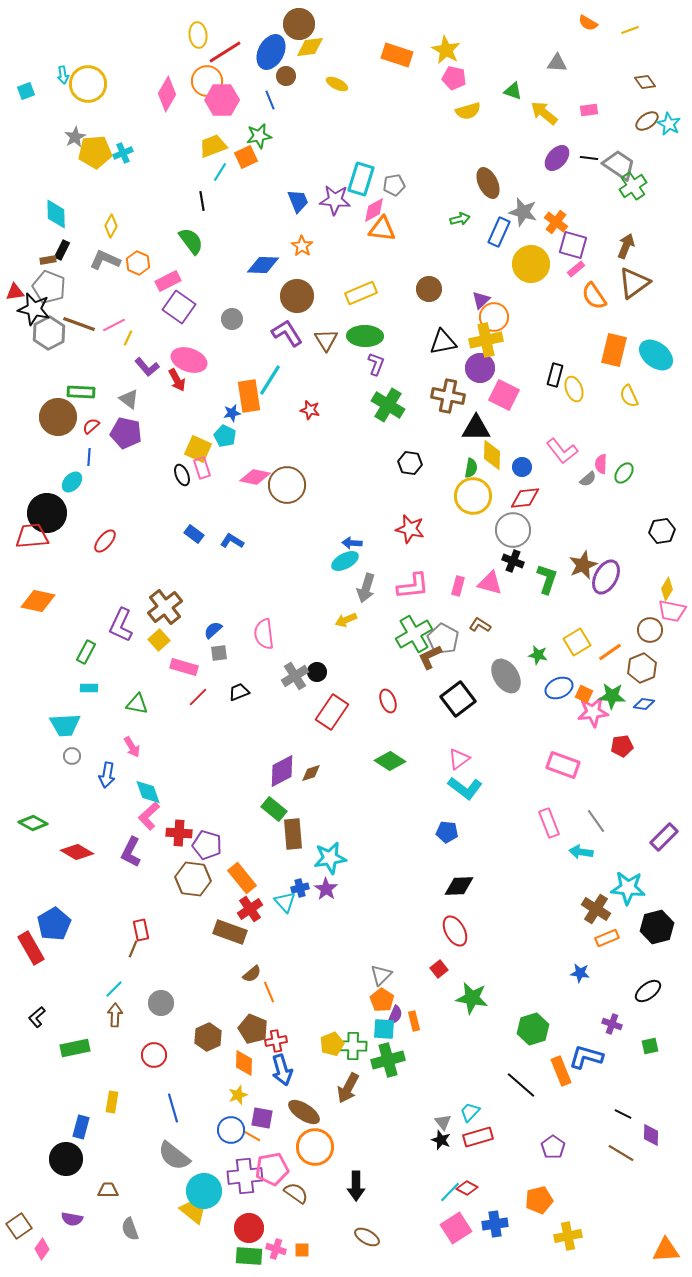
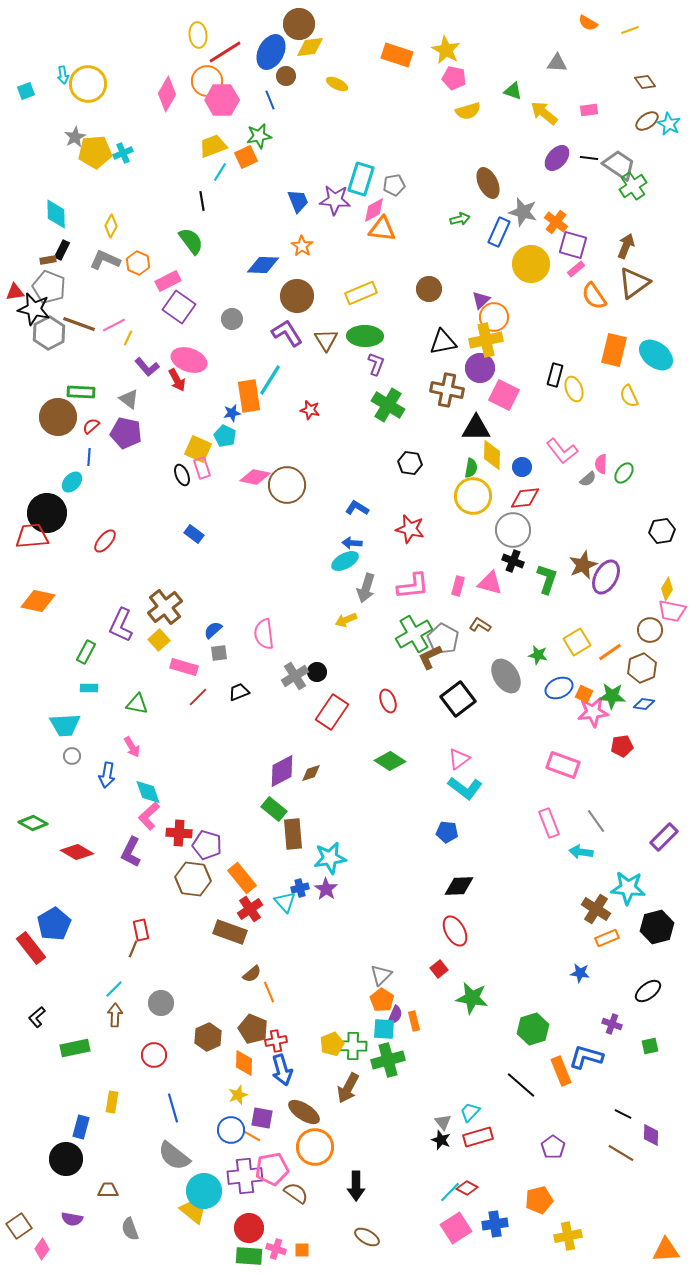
brown cross at (448, 396): moved 1 px left, 6 px up
blue L-shape at (232, 541): moved 125 px right, 33 px up
red rectangle at (31, 948): rotated 8 degrees counterclockwise
